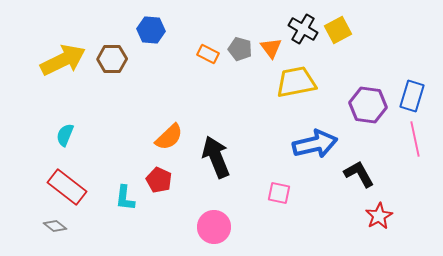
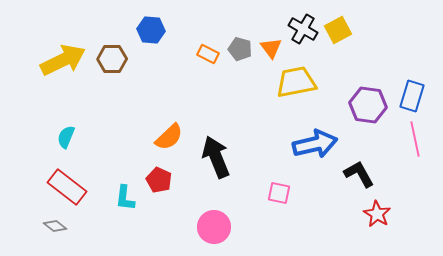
cyan semicircle: moved 1 px right, 2 px down
red star: moved 2 px left, 2 px up; rotated 12 degrees counterclockwise
